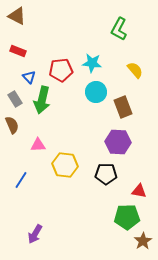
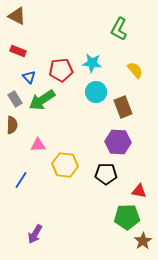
green arrow: rotated 44 degrees clockwise
brown semicircle: rotated 24 degrees clockwise
